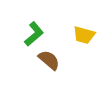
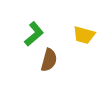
brown semicircle: rotated 65 degrees clockwise
